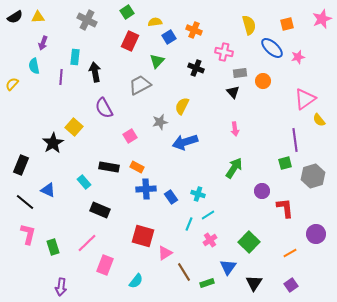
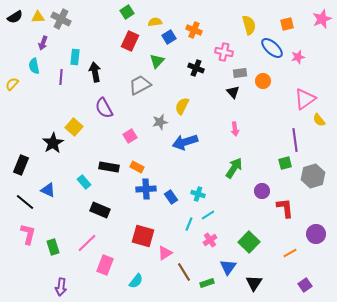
gray cross at (87, 20): moved 26 px left, 1 px up
purple square at (291, 285): moved 14 px right
